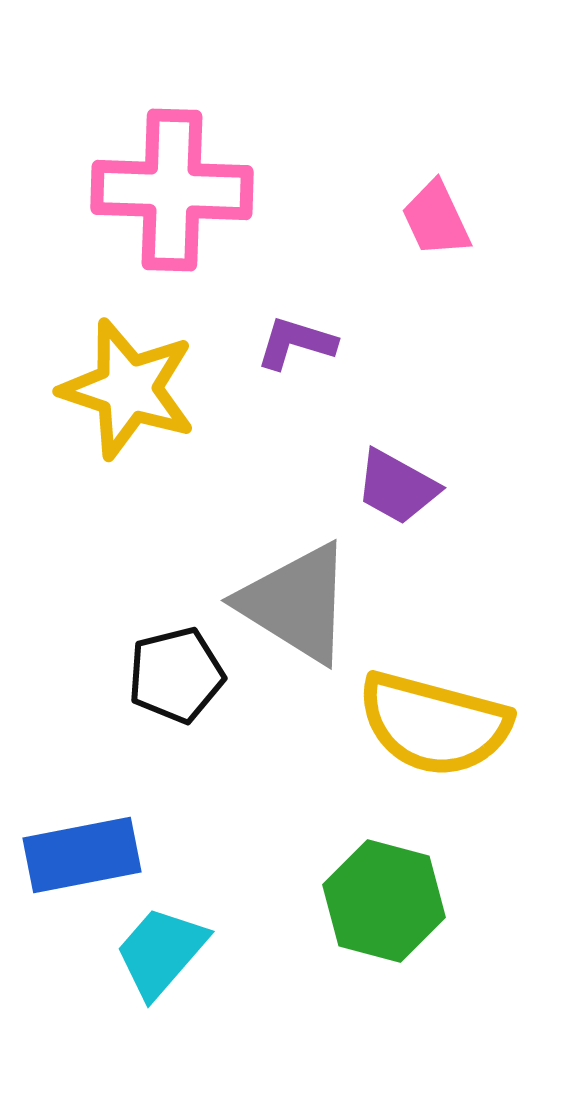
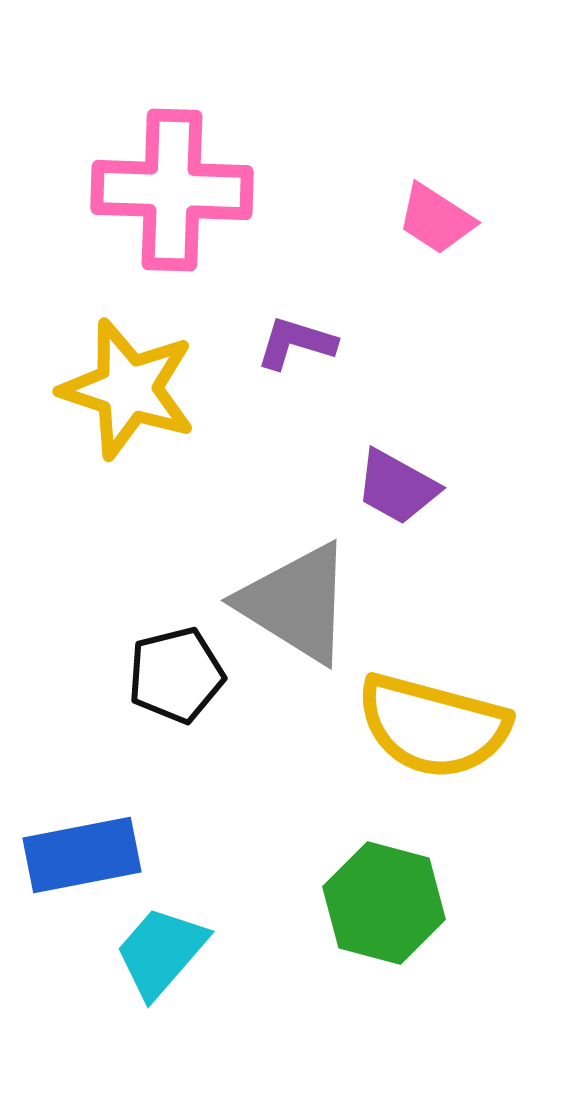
pink trapezoid: rotated 32 degrees counterclockwise
yellow semicircle: moved 1 px left, 2 px down
green hexagon: moved 2 px down
